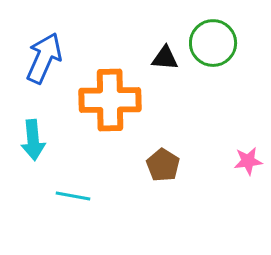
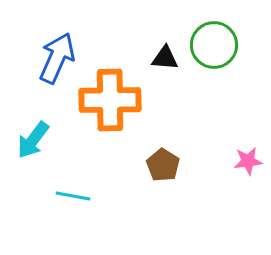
green circle: moved 1 px right, 2 px down
blue arrow: moved 13 px right
cyan arrow: rotated 42 degrees clockwise
